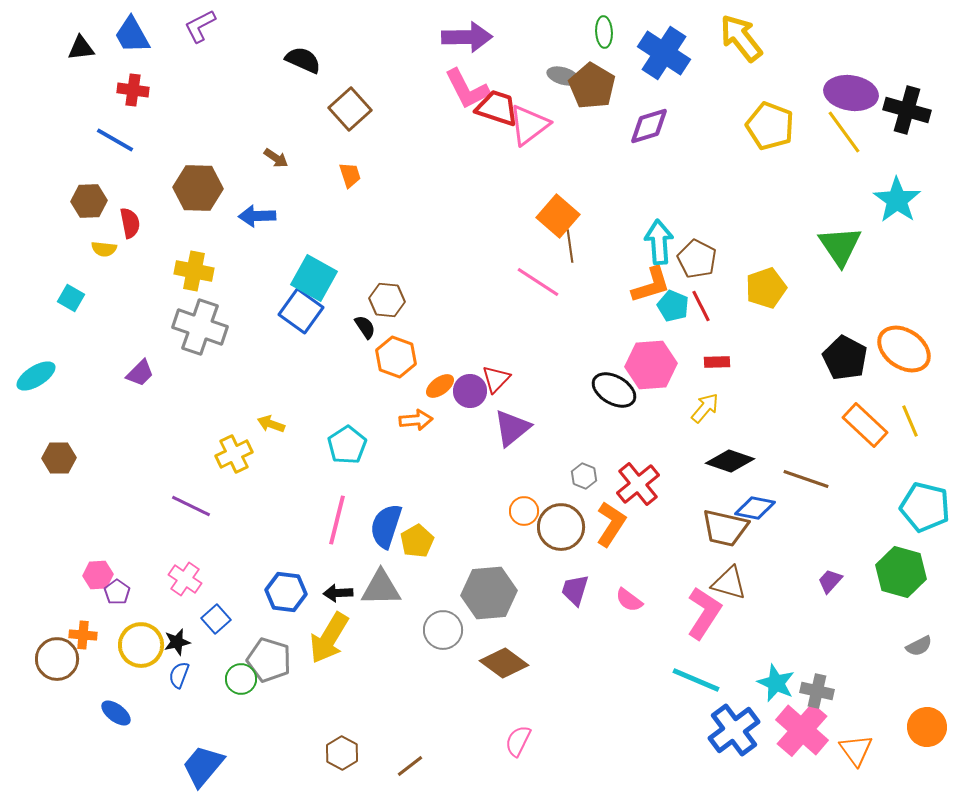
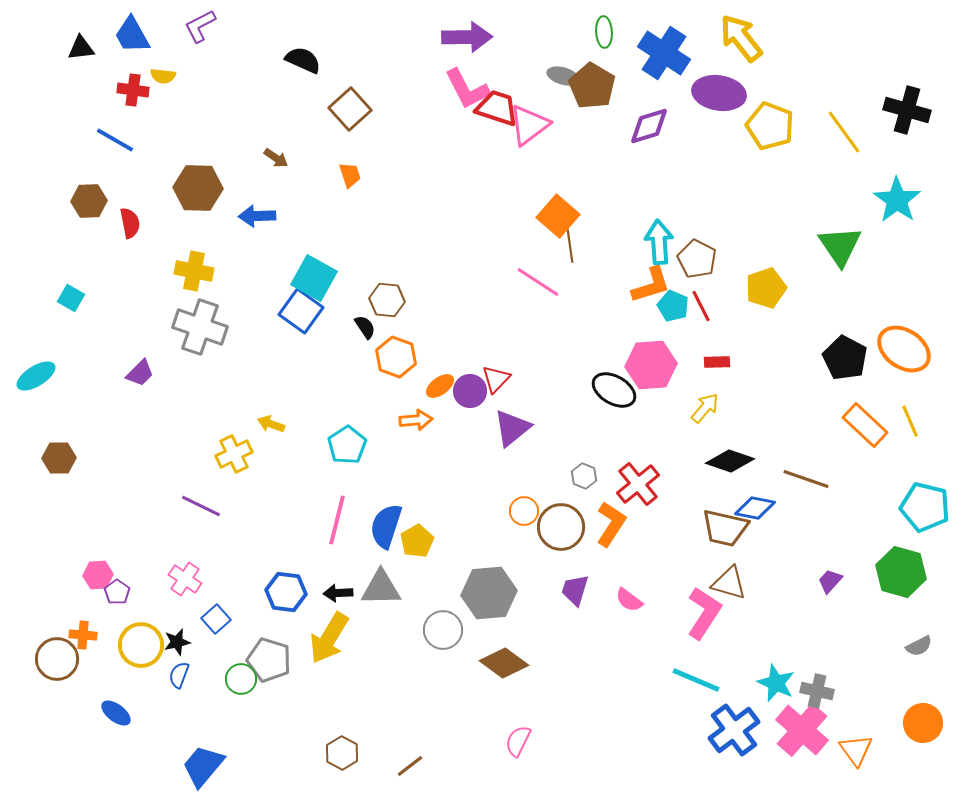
purple ellipse at (851, 93): moved 132 px left
yellow semicircle at (104, 249): moved 59 px right, 173 px up
purple line at (191, 506): moved 10 px right
orange circle at (927, 727): moved 4 px left, 4 px up
